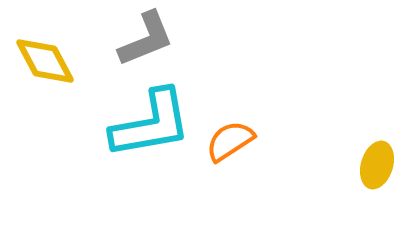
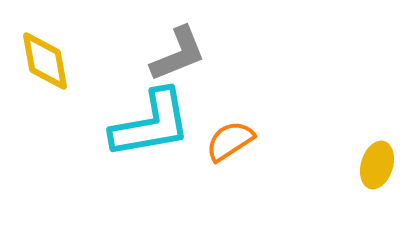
gray L-shape: moved 32 px right, 15 px down
yellow diamond: rotated 18 degrees clockwise
